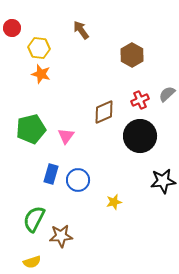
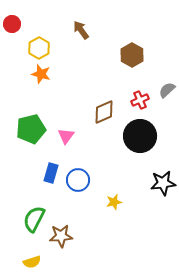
red circle: moved 4 px up
yellow hexagon: rotated 25 degrees clockwise
gray semicircle: moved 4 px up
blue rectangle: moved 1 px up
black star: moved 2 px down
